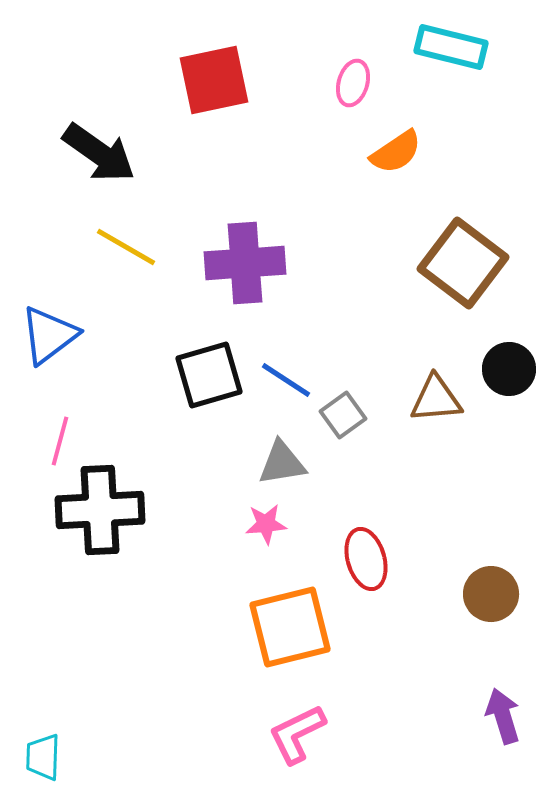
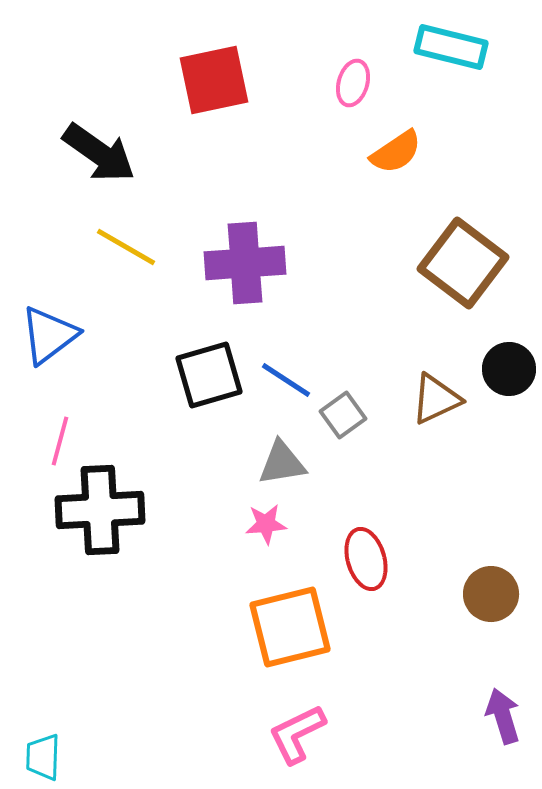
brown triangle: rotated 20 degrees counterclockwise
